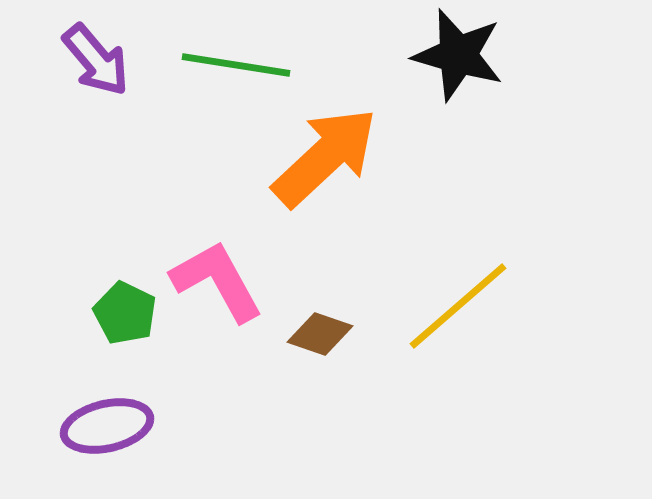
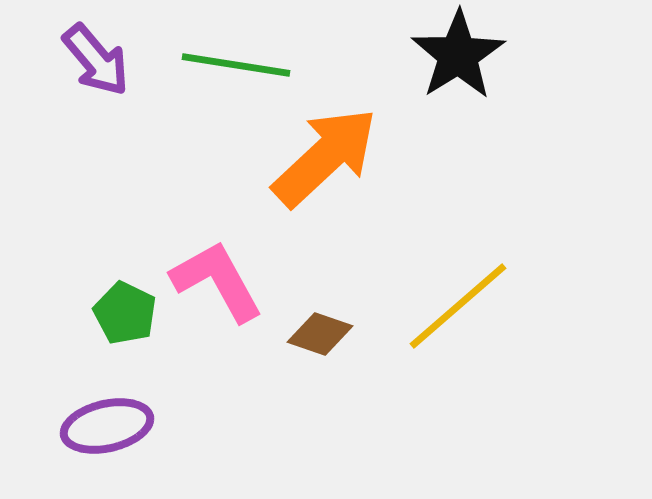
black star: rotated 24 degrees clockwise
